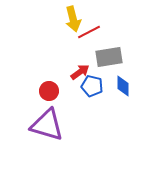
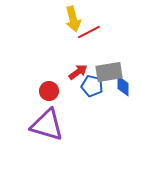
gray rectangle: moved 15 px down
red arrow: moved 2 px left
